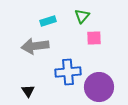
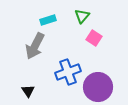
cyan rectangle: moved 1 px up
pink square: rotated 35 degrees clockwise
gray arrow: rotated 56 degrees counterclockwise
blue cross: rotated 15 degrees counterclockwise
purple circle: moved 1 px left
